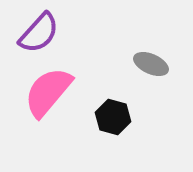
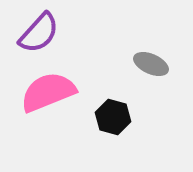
pink semicircle: rotated 28 degrees clockwise
